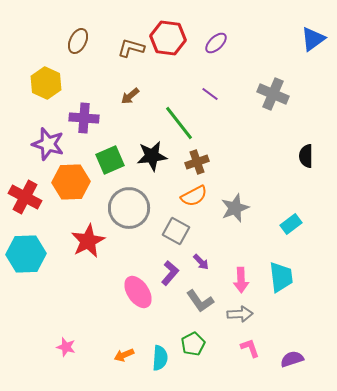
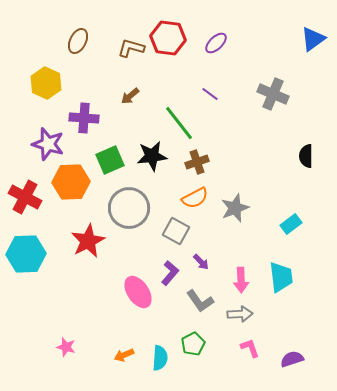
orange semicircle: moved 1 px right, 2 px down
